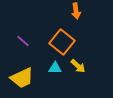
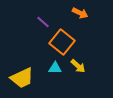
orange arrow: moved 4 px right, 2 px down; rotated 56 degrees counterclockwise
purple line: moved 20 px right, 19 px up
